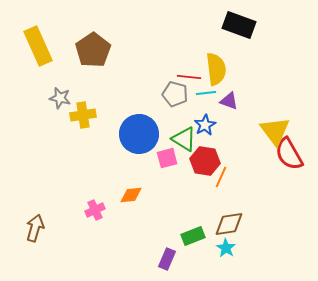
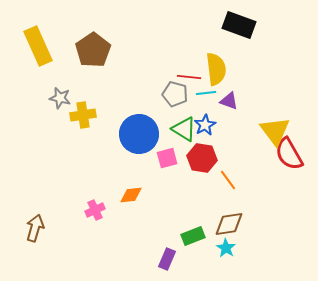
green triangle: moved 10 px up
red hexagon: moved 3 px left, 3 px up
orange line: moved 7 px right, 3 px down; rotated 60 degrees counterclockwise
